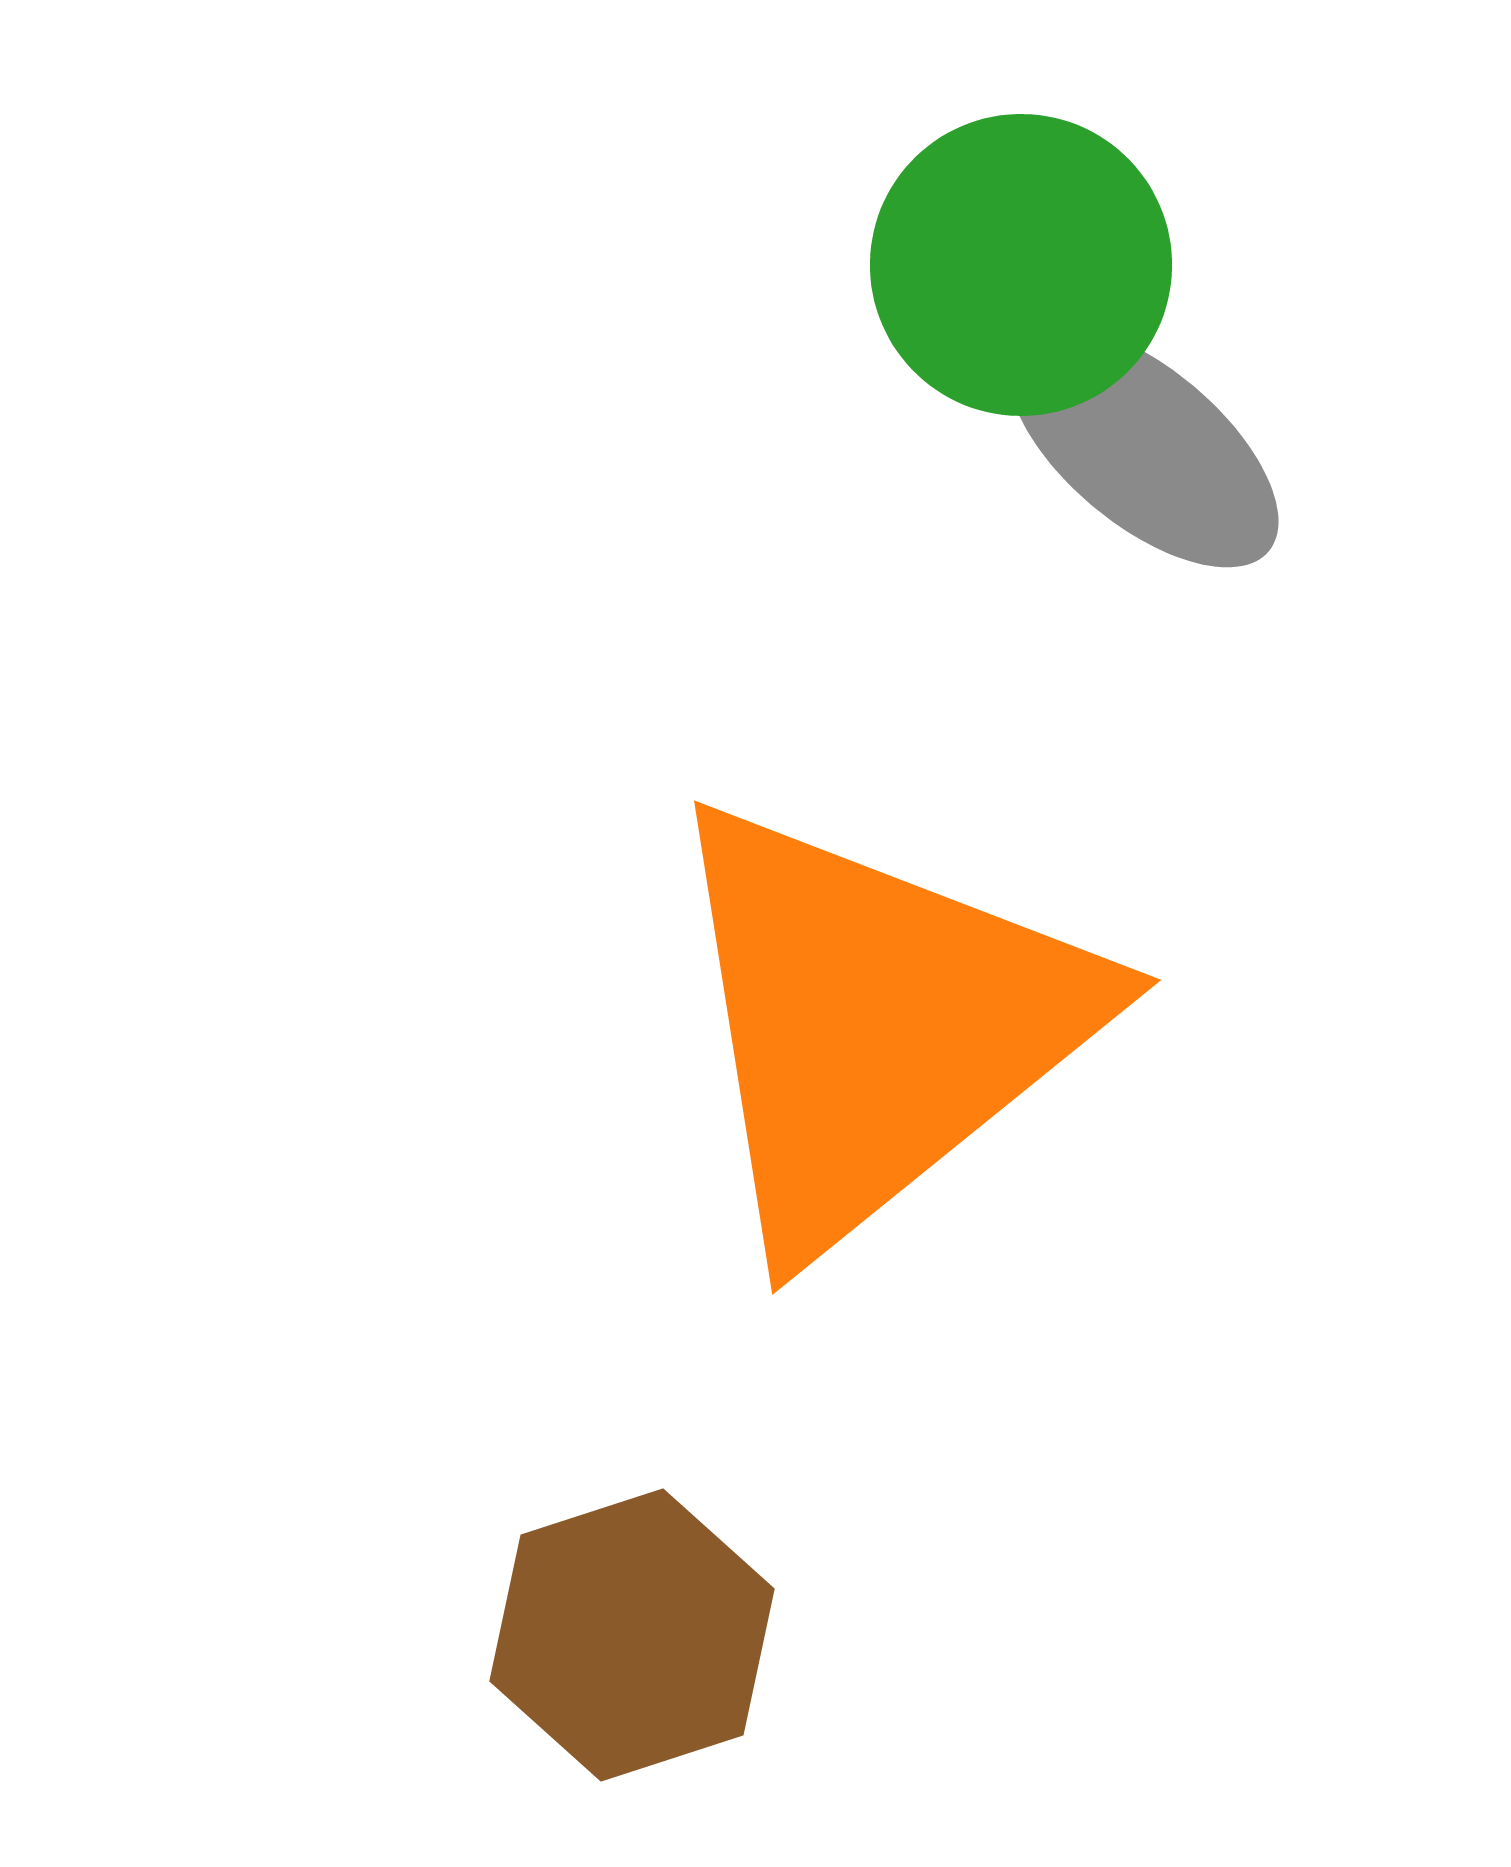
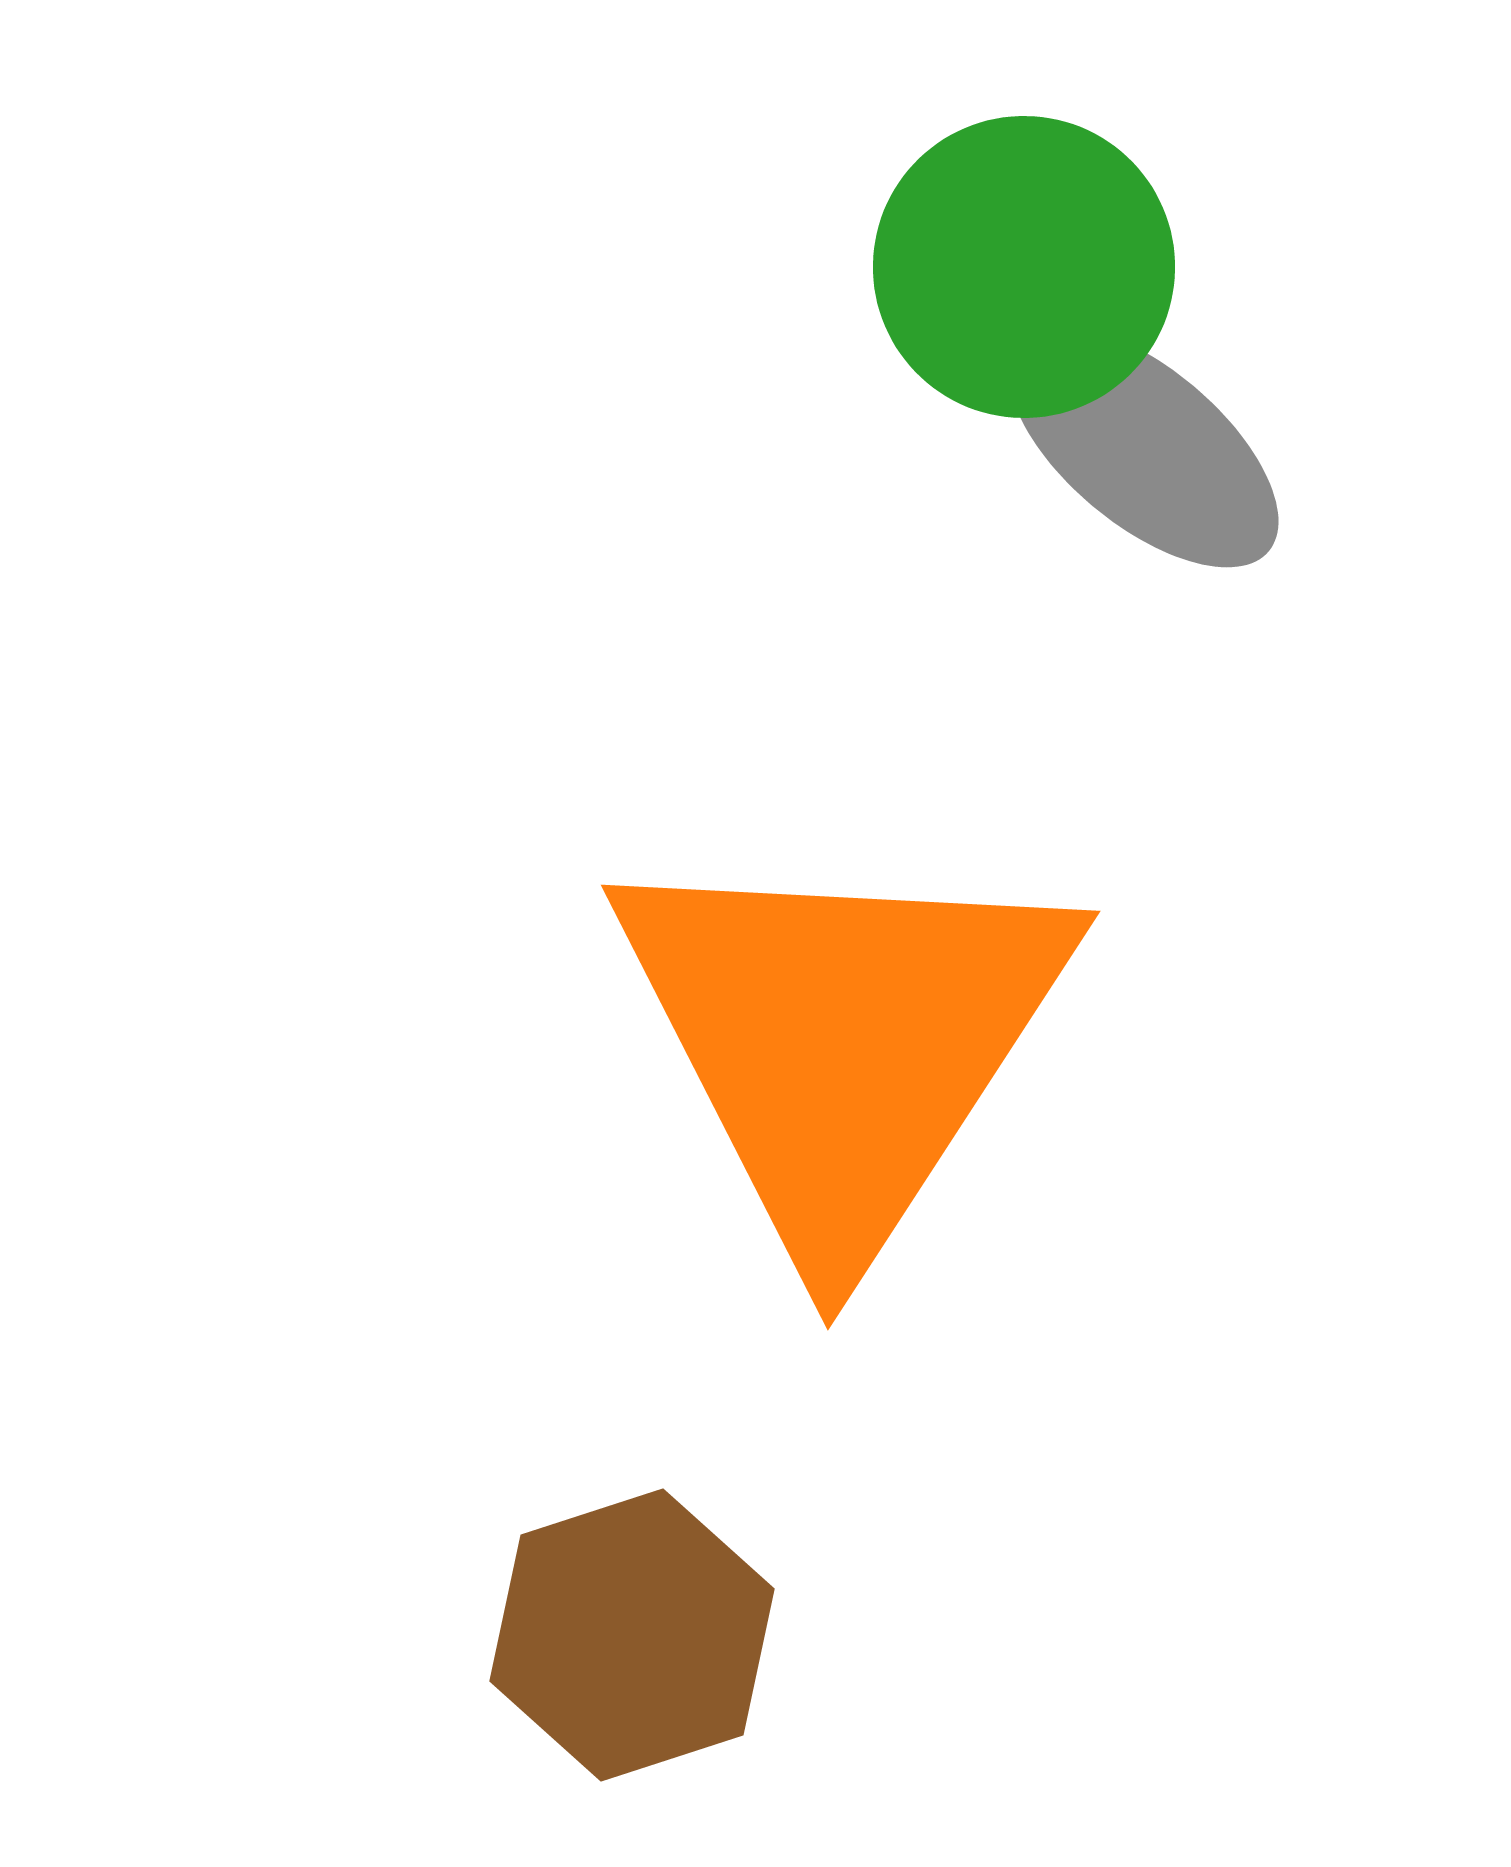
green circle: moved 3 px right, 2 px down
orange triangle: moved 33 px left, 17 px down; rotated 18 degrees counterclockwise
